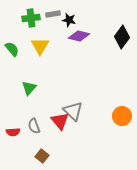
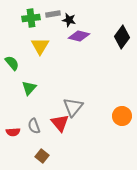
green semicircle: moved 14 px down
gray triangle: moved 4 px up; rotated 25 degrees clockwise
red triangle: moved 2 px down
